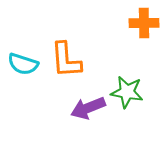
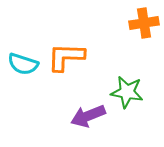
orange cross: rotated 8 degrees counterclockwise
orange L-shape: moved 3 px up; rotated 96 degrees clockwise
purple arrow: moved 8 px down
